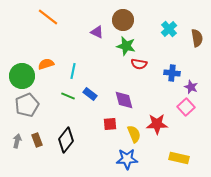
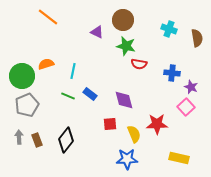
cyan cross: rotated 28 degrees counterclockwise
gray arrow: moved 2 px right, 4 px up; rotated 16 degrees counterclockwise
